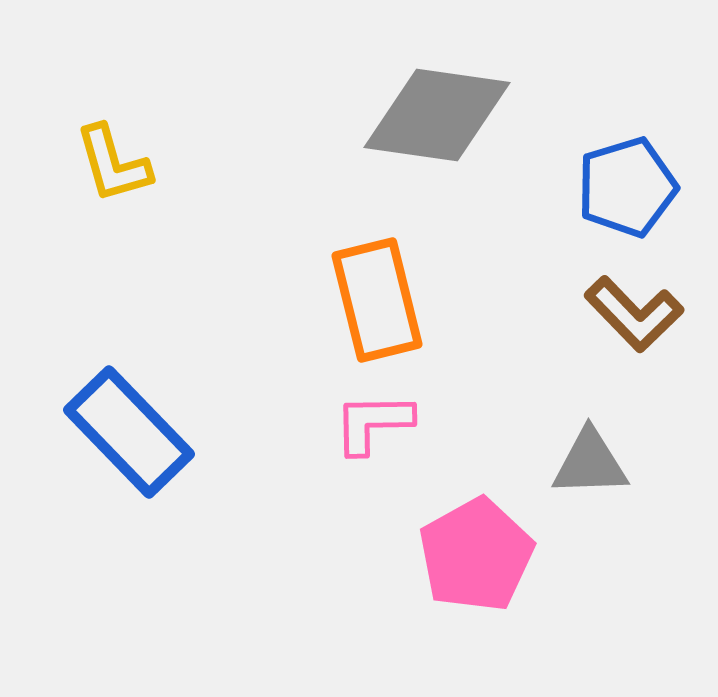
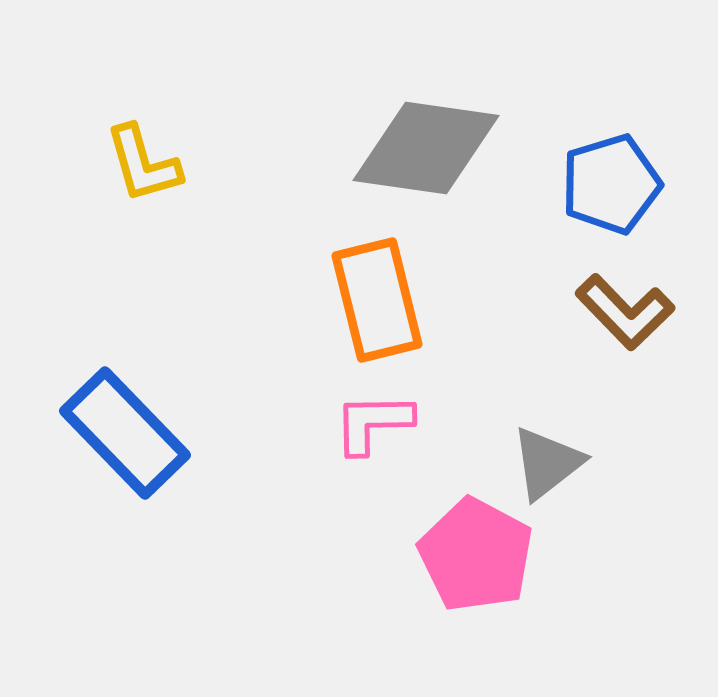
gray diamond: moved 11 px left, 33 px down
yellow L-shape: moved 30 px right
blue pentagon: moved 16 px left, 3 px up
brown L-shape: moved 9 px left, 2 px up
blue rectangle: moved 4 px left, 1 px down
gray triangle: moved 43 px left; rotated 36 degrees counterclockwise
pink pentagon: rotated 15 degrees counterclockwise
